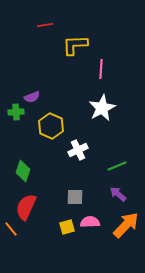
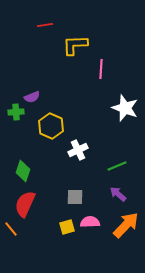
white star: moved 23 px right; rotated 24 degrees counterclockwise
red semicircle: moved 1 px left, 3 px up
